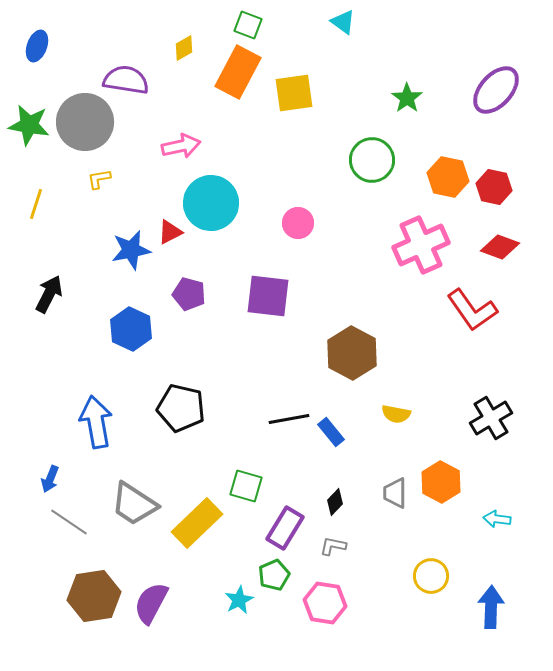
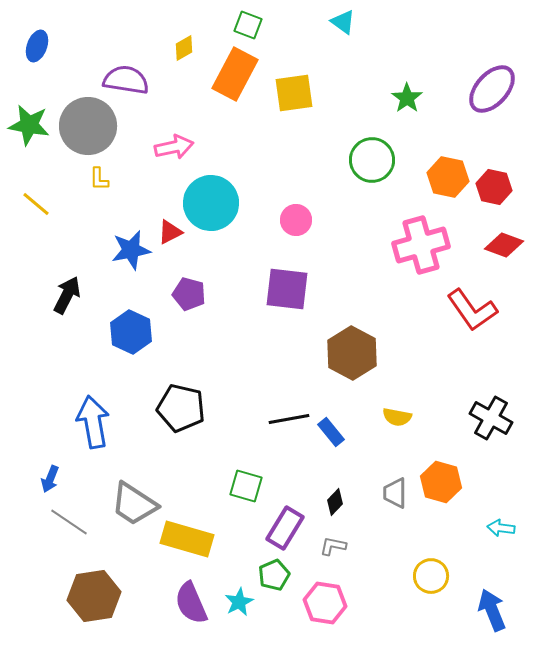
orange rectangle at (238, 72): moved 3 px left, 2 px down
purple ellipse at (496, 90): moved 4 px left, 1 px up
gray circle at (85, 122): moved 3 px right, 4 px down
pink arrow at (181, 146): moved 7 px left, 1 px down
yellow L-shape at (99, 179): rotated 80 degrees counterclockwise
yellow line at (36, 204): rotated 68 degrees counterclockwise
pink circle at (298, 223): moved 2 px left, 3 px up
pink cross at (421, 245): rotated 8 degrees clockwise
red diamond at (500, 247): moved 4 px right, 2 px up
black arrow at (49, 294): moved 18 px right, 1 px down
purple square at (268, 296): moved 19 px right, 7 px up
blue hexagon at (131, 329): moved 3 px down
yellow semicircle at (396, 414): moved 1 px right, 3 px down
black cross at (491, 418): rotated 30 degrees counterclockwise
blue arrow at (96, 422): moved 3 px left
orange hexagon at (441, 482): rotated 12 degrees counterclockwise
cyan arrow at (497, 519): moved 4 px right, 9 px down
yellow rectangle at (197, 523): moved 10 px left, 16 px down; rotated 60 degrees clockwise
cyan star at (239, 600): moved 2 px down
purple semicircle at (151, 603): moved 40 px right; rotated 51 degrees counterclockwise
blue arrow at (491, 607): moved 1 px right, 3 px down; rotated 24 degrees counterclockwise
